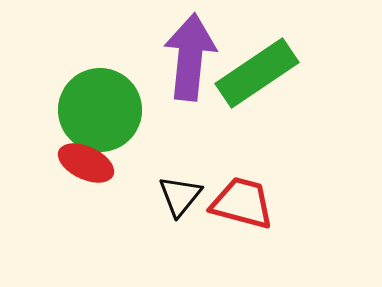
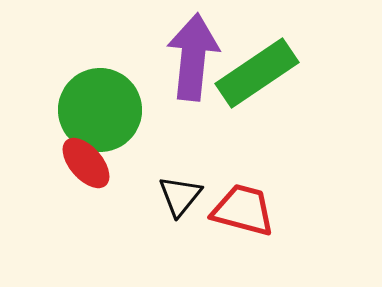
purple arrow: moved 3 px right
red ellipse: rotated 24 degrees clockwise
red trapezoid: moved 1 px right, 7 px down
